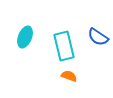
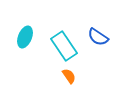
cyan rectangle: rotated 20 degrees counterclockwise
orange semicircle: rotated 35 degrees clockwise
